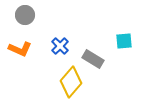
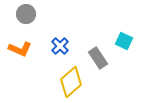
gray circle: moved 1 px right, 1 px up
cyan square: rotated 30 degrees clockwise
gray rectangle: moved 5 px right, 1 px up; rotated 25 degrees clockwise
yellow diamond: rotated 8 degrees clockwise
